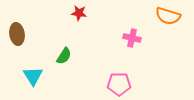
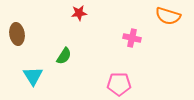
red star: rotated 14 degrees counterclockwise
